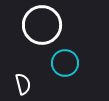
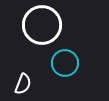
white semicircle: rotated 35 degrees clockwise
